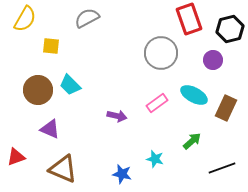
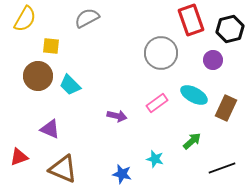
red rectangle: moved 2 px right, 1 px down
brown circle: moved 14 px up
red triangle: moved 3 px right
